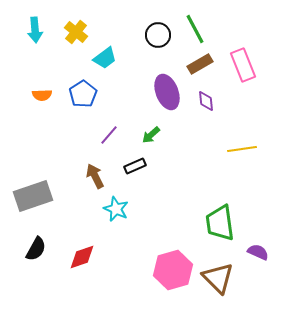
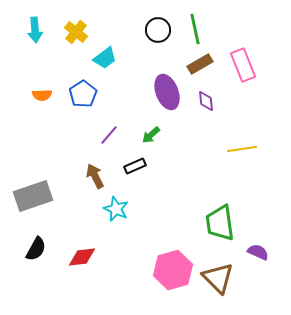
green line: rotated 16 degrees clockwise
black circle: moved 5 px up
red diamond: rotated 12 degrees clockwise
